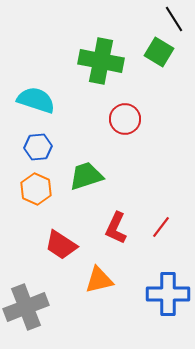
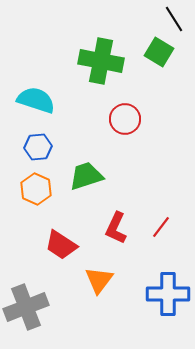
orange triangle: rotated 40 degrees counterclockwise
